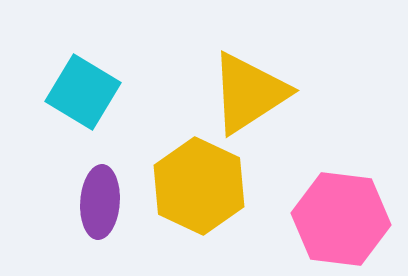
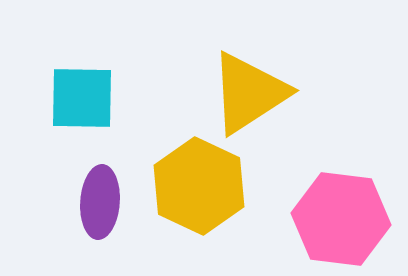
cyan square: moved 1 px left, 6 px down; rotated 30 degrees counterclockwise
